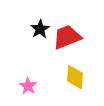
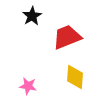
black star: moved 8 px left, 13 px up
pink star: rotated 24 degrees counterclockwise
